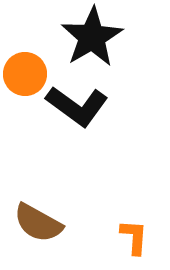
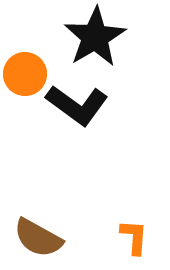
black star: moved 3 px right
black L-shape: moved 1 px up
brown semicircle: moved 15 px down
